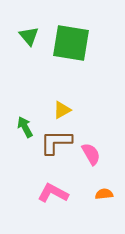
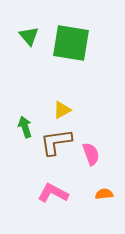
green arrow: rotated 10 degrees clockwise
brown L-shape: rotated 8 degrees counterclockwise
pink semicircle: rotated 10 degrees clockwise
